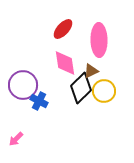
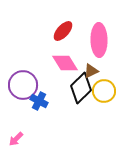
red ellipse: moved 2 px down
pink diamond: rotated 24 degrees counterclockwise
